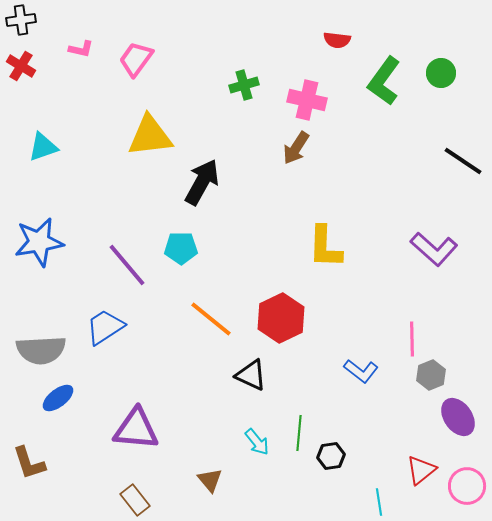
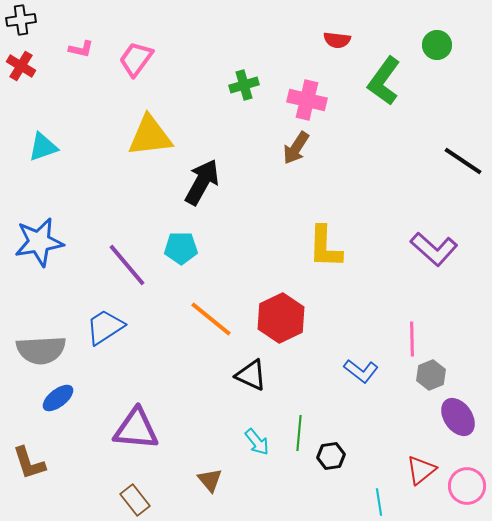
green circle: moved 4 px left, 28 px up
